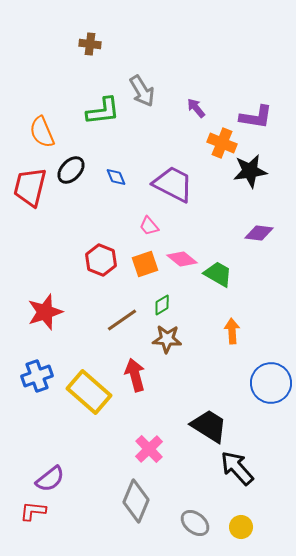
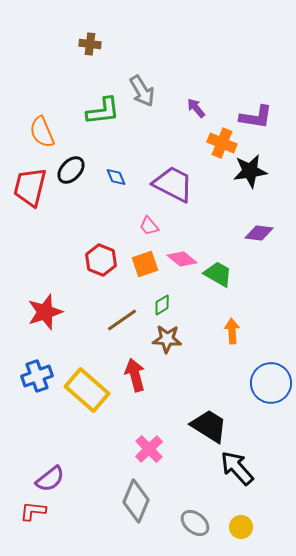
yellow rectangle: moved 2 px left, 2 px up
